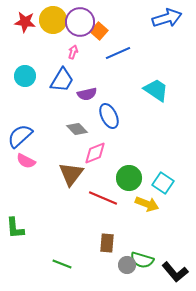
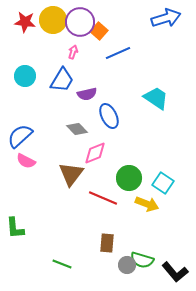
blue arrow: moved 1 px left
cyan trapezoid: moved 8 px down
